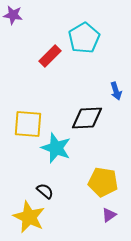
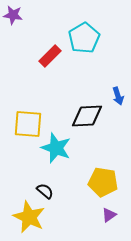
blue arrow: moved 2 px right, 5 px down
black diamond: moved 2 px up
